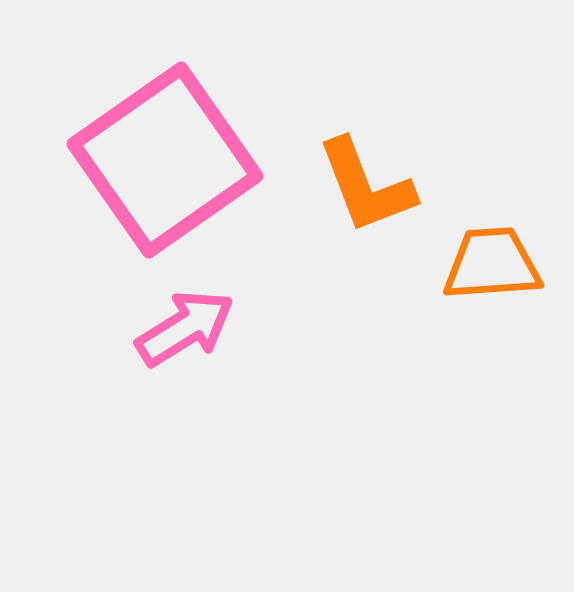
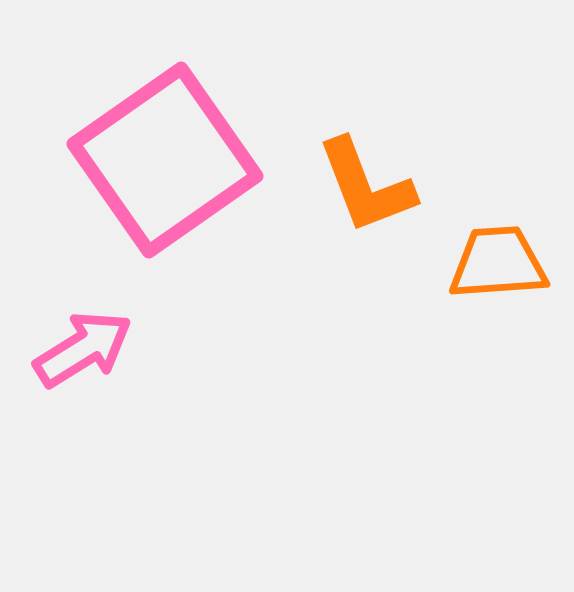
orange trapezoid: moved 6 px right, 1 px up
pink arrow: moved 102 px left, 21 px down
